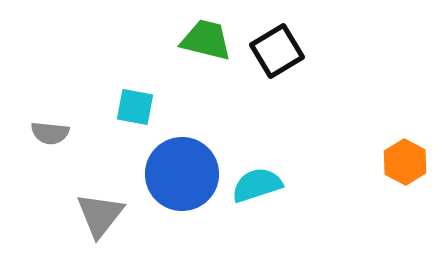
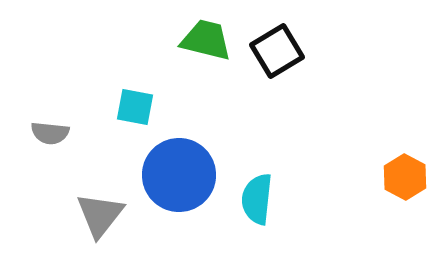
orange hexagon: moved 15 px down
blue circle: moved 3 px left, 1 px down
cyan semicircle: moved 14 px down; rotated 66 degrees counterclockwise
